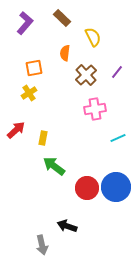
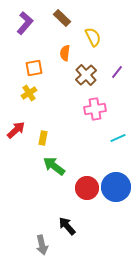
black arrow: rotated 30 degrees clockwise
